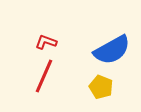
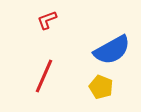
red L-shape: moved 1 px right, 22 px up; rotated 40 degrees counterclockwise
